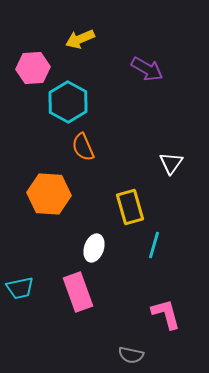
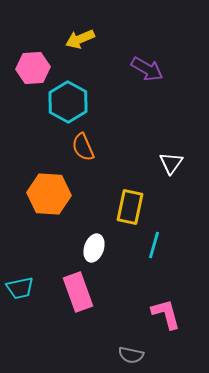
yellow rectangle: rotated 28 degrees clockwise
